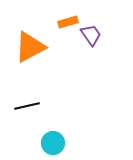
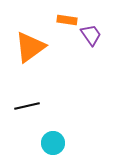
orange rectangle: moved 1 px left, 2 px up; rotated 24 degrees clockwise
orange triangle: rotated 8 degrees counterclockwise
